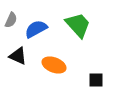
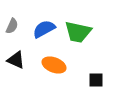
gray semicircle: moved 1 px right, 6 px down
green trapezoid: moved 7 px down; rotated 144 degrees clockwise
blue semicircle: moved 8 px right
black triangle: moved 2 px left, 4 px down
